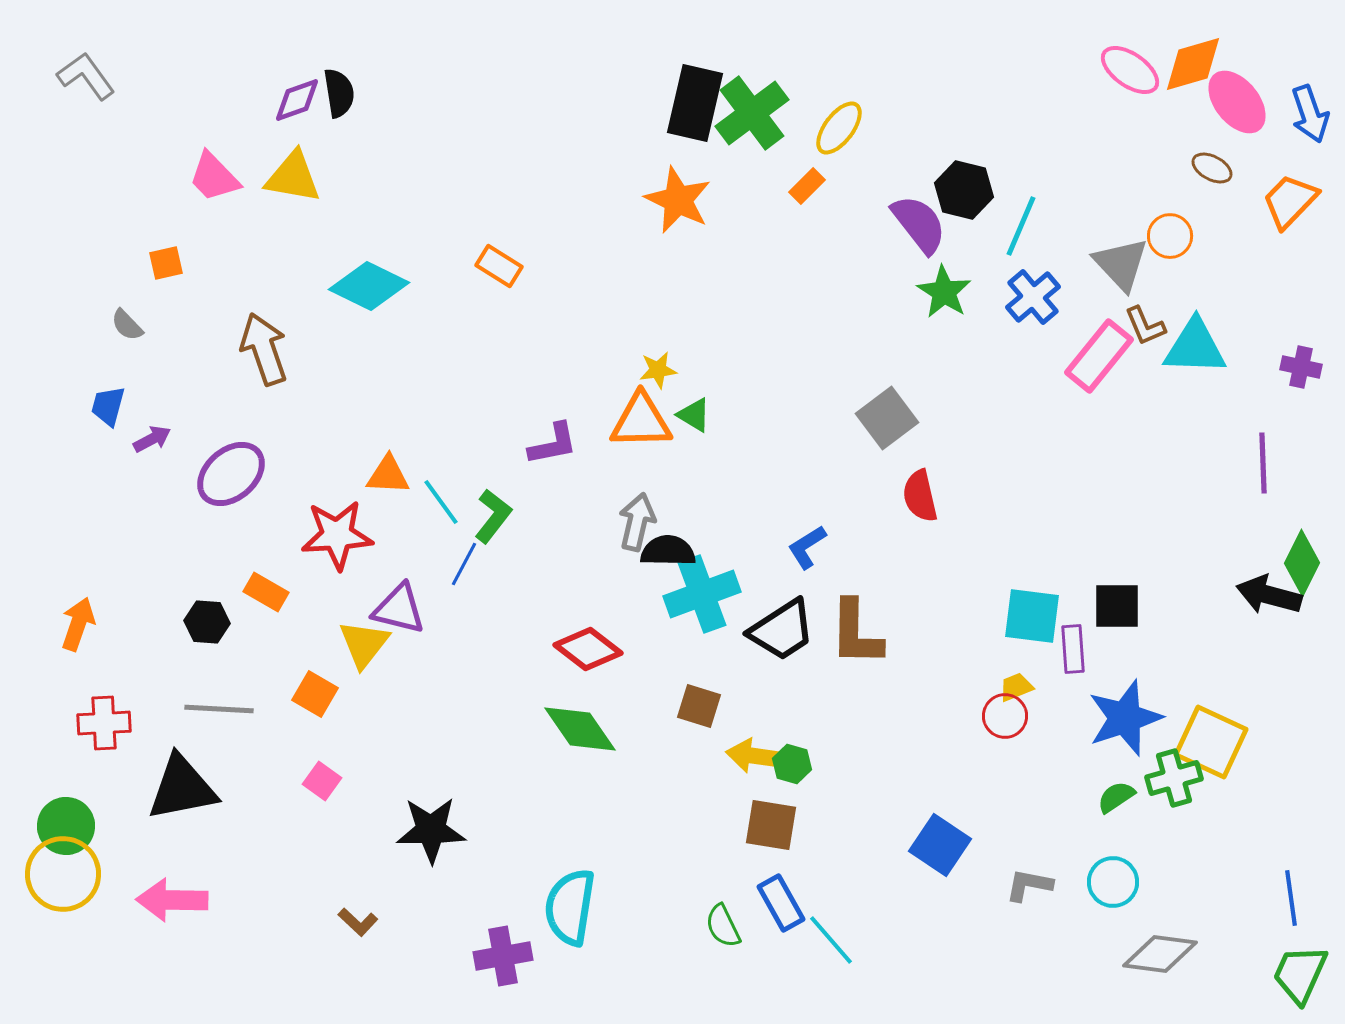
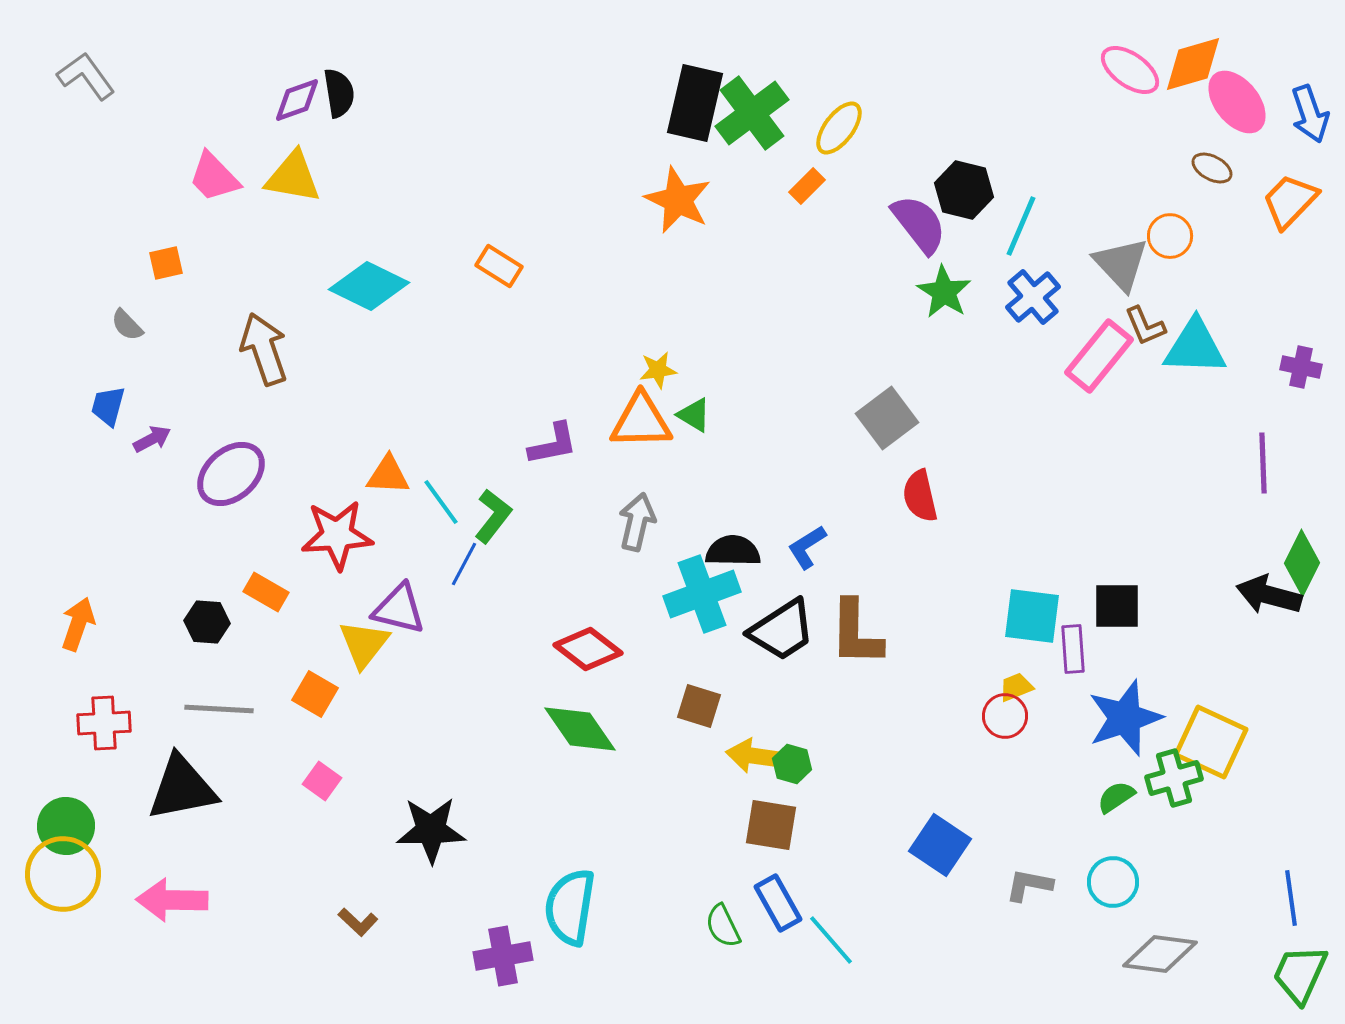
black semicircle at (668, 551): moved 65 px right
blue rectangle at (781, 903): moved 3 px left
